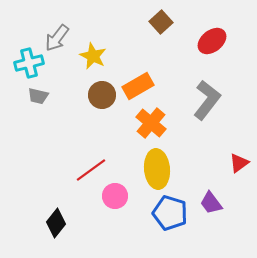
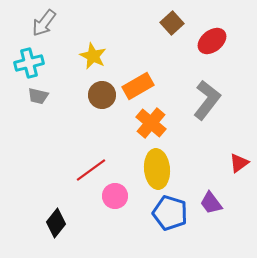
brown square: moved 11 px right, 1 px down
gray arrow: moved 13 px left, 15 px up
